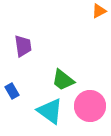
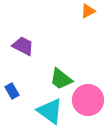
orange triangle: moved 11 px left
purple trapezoid: rotated 55 degrees counterclockwise
green trapezoid: moved 2 px left, 1 px up
pink circle: moved 2 px left, 6 px up
